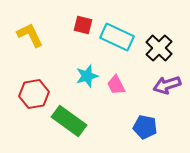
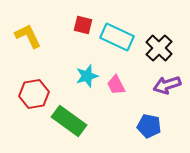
yellow L-shape: moved 2 px left, 1 px down
blue pentagon: moved 4 px right, 1 px up
